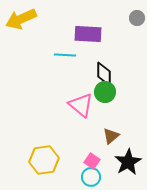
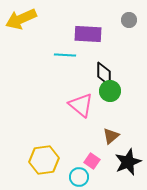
gray circle: moved 8 px left, 2 px down
green circle: moved 5 px right, 1 px up
black star: rotated 8 degrees clockwise
cyan circle: moved 12 px left
